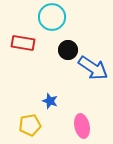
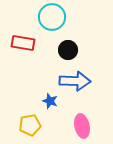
blue arrow: moved 18 px left, 13 px down; rotated 32 degrees counterclockwise
